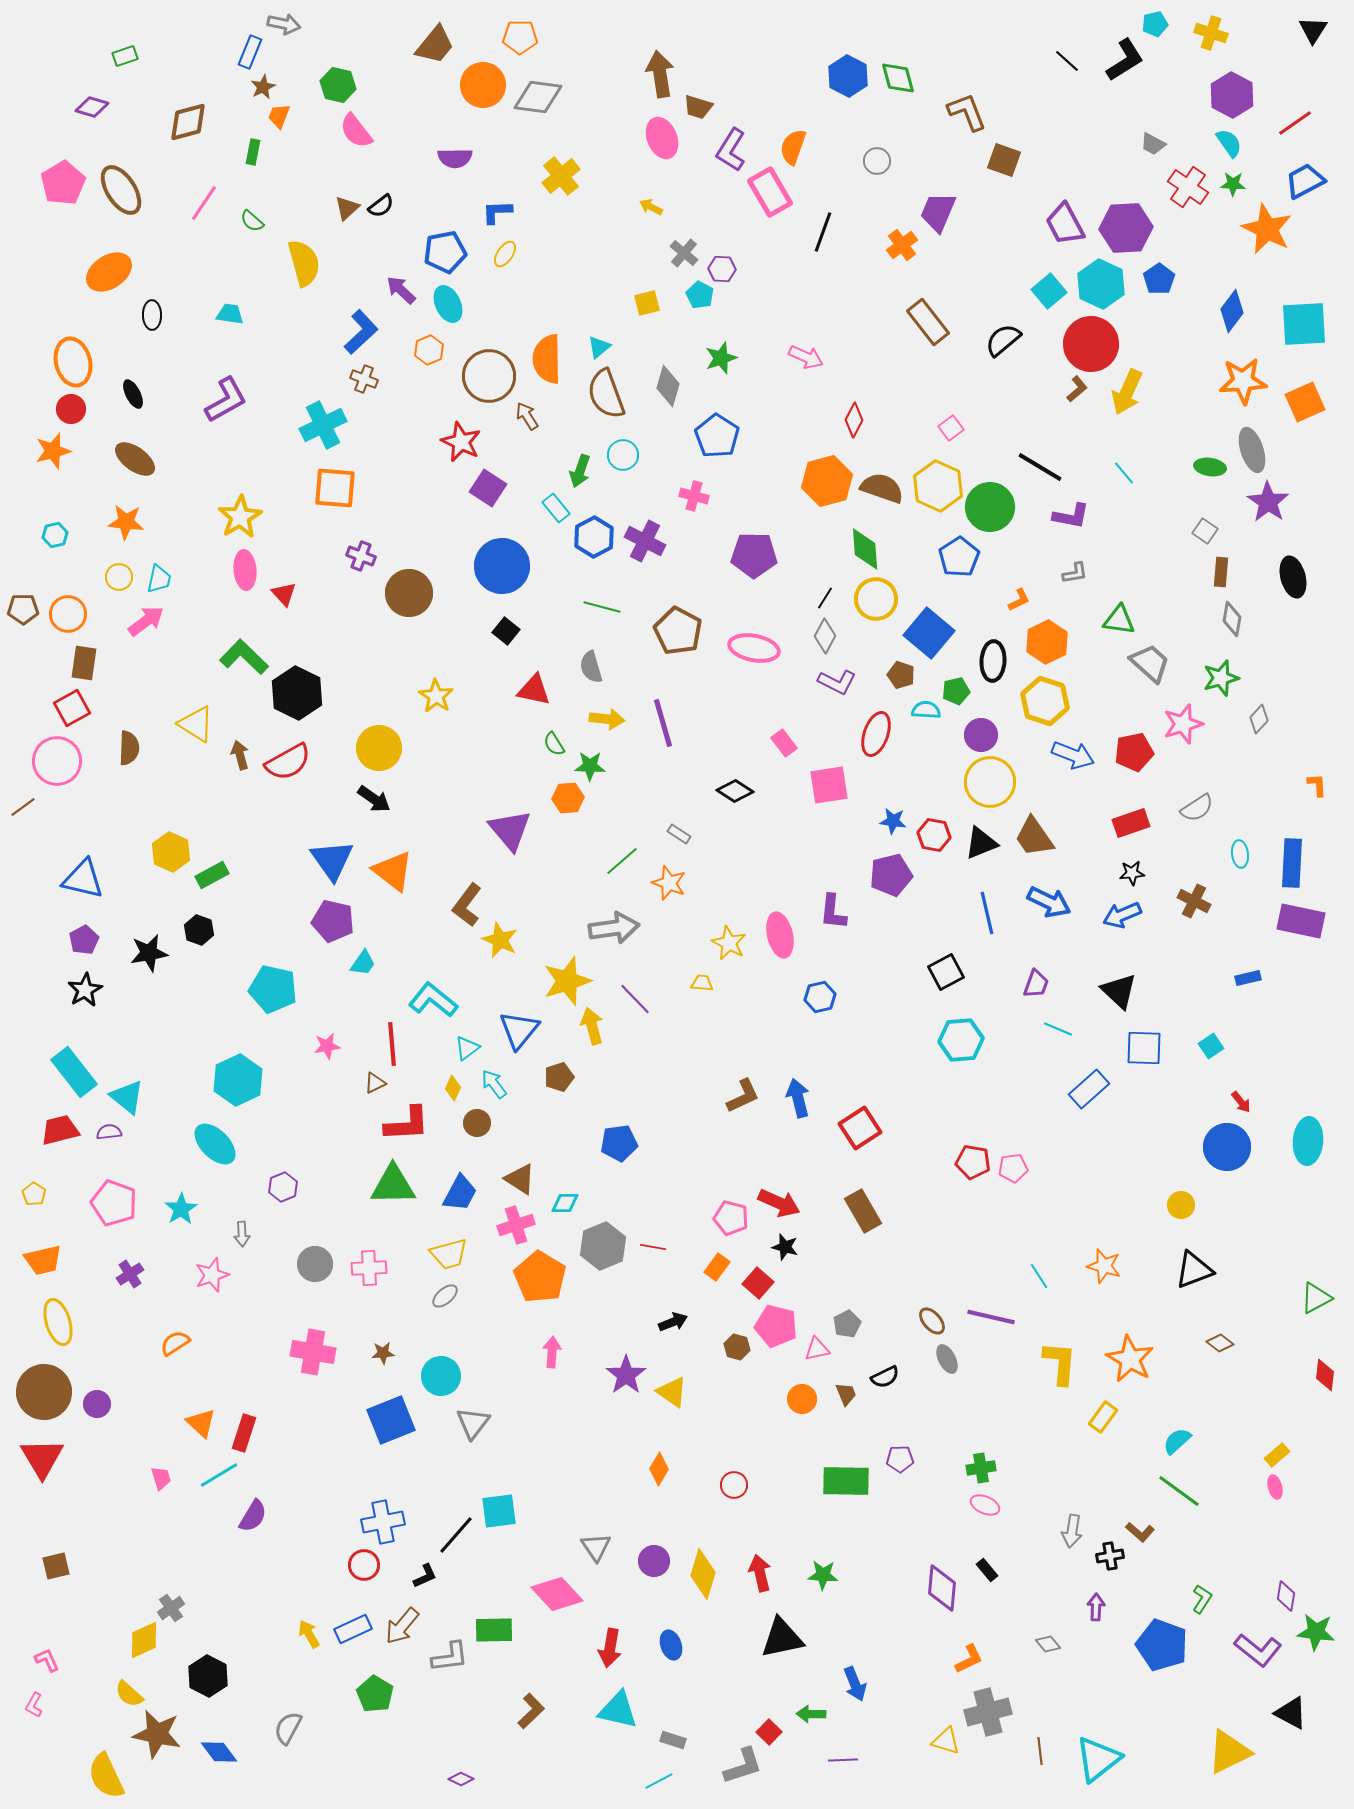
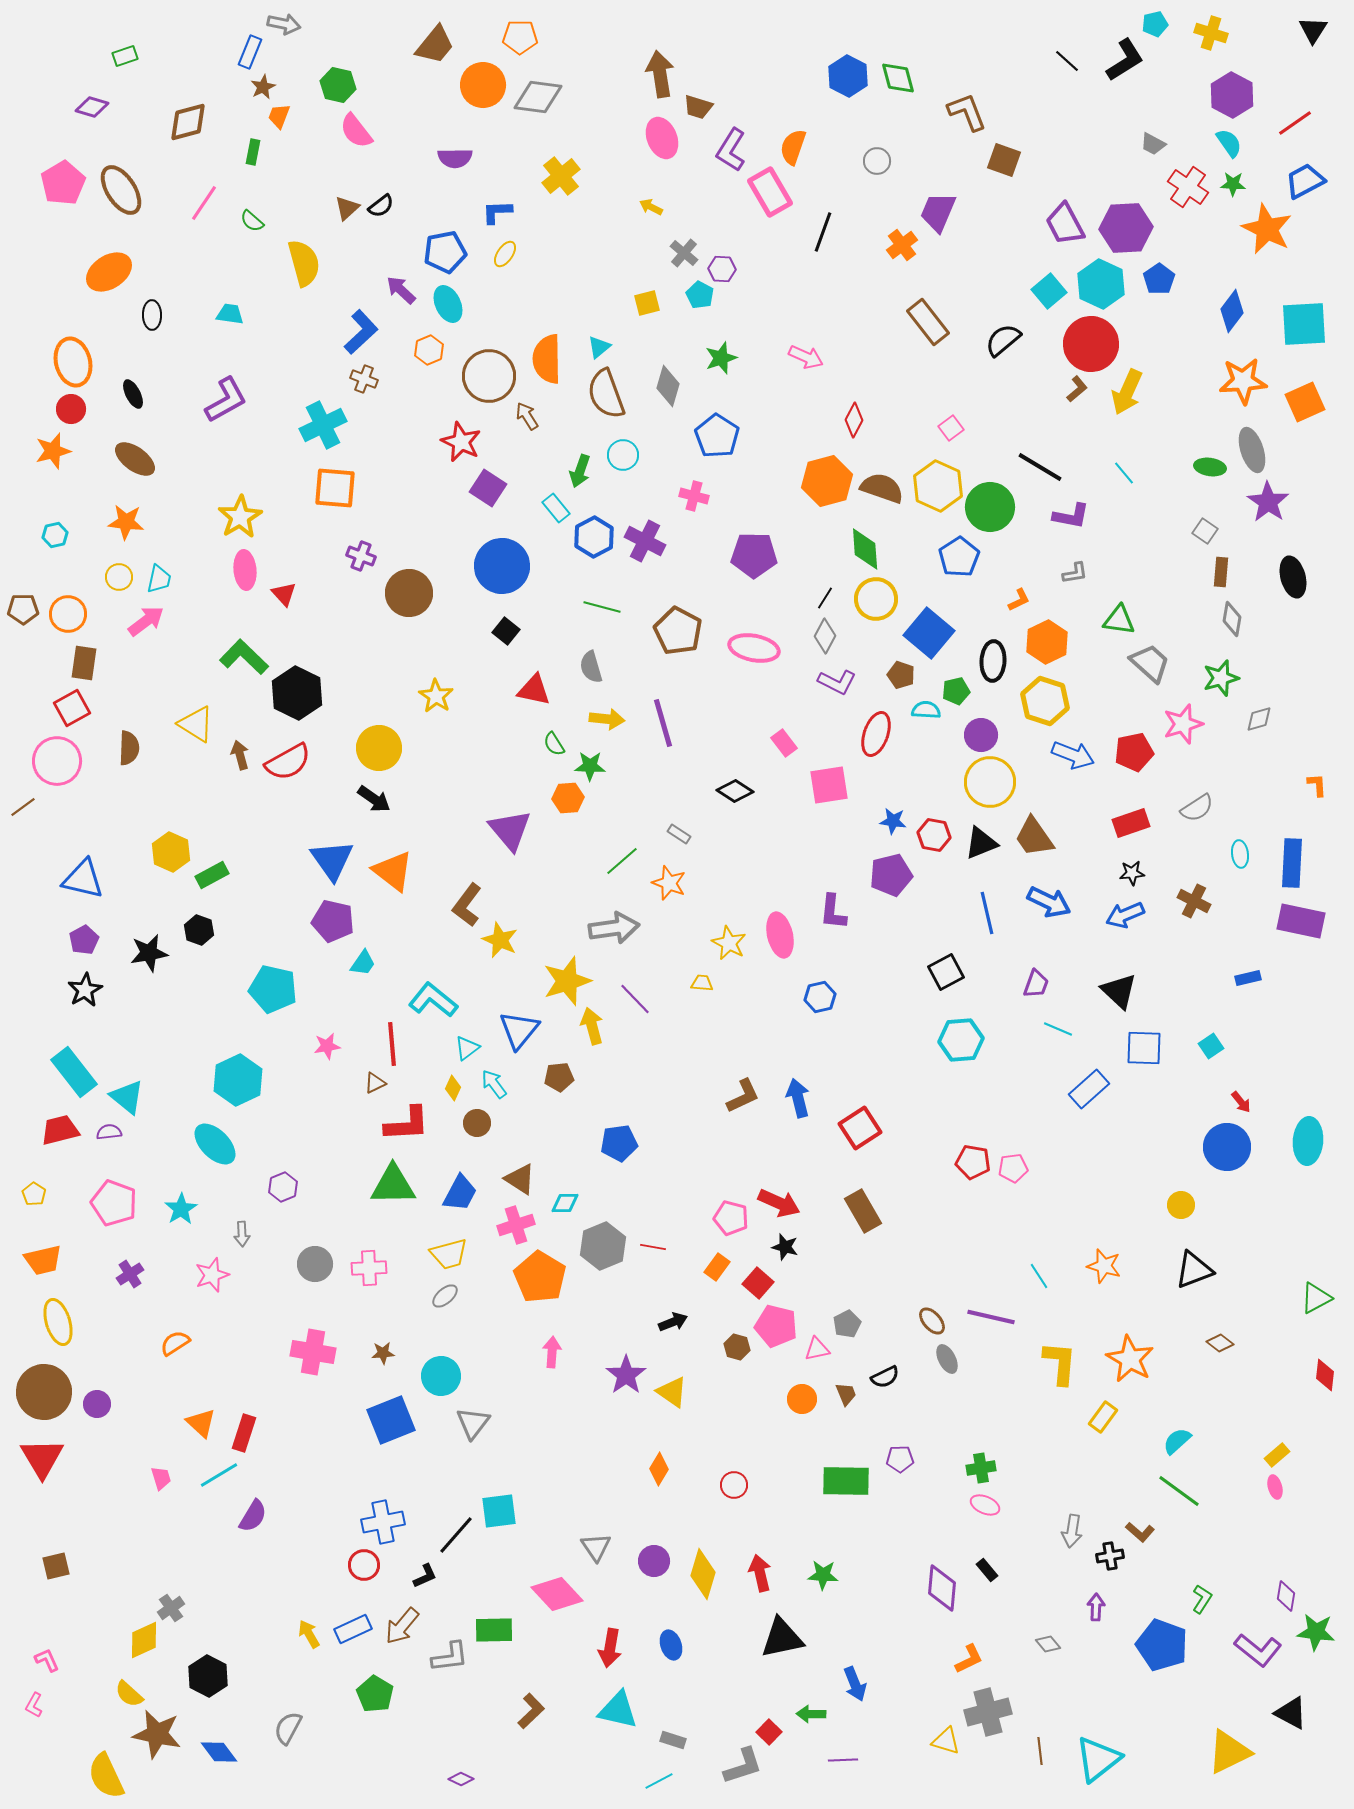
gray diamond at (1259, 719): rotated 32 degrees clockwise
blue arrow at (1122, 915): moved 3 px right
brown pentagon at (559, 1077): rotated 12 degrees clockwise
